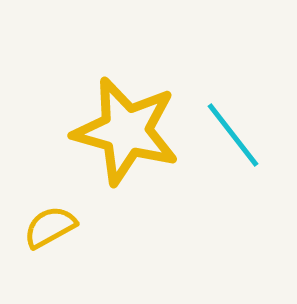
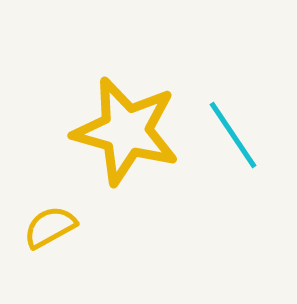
cyan line: rotated 4 degrees clockwise
